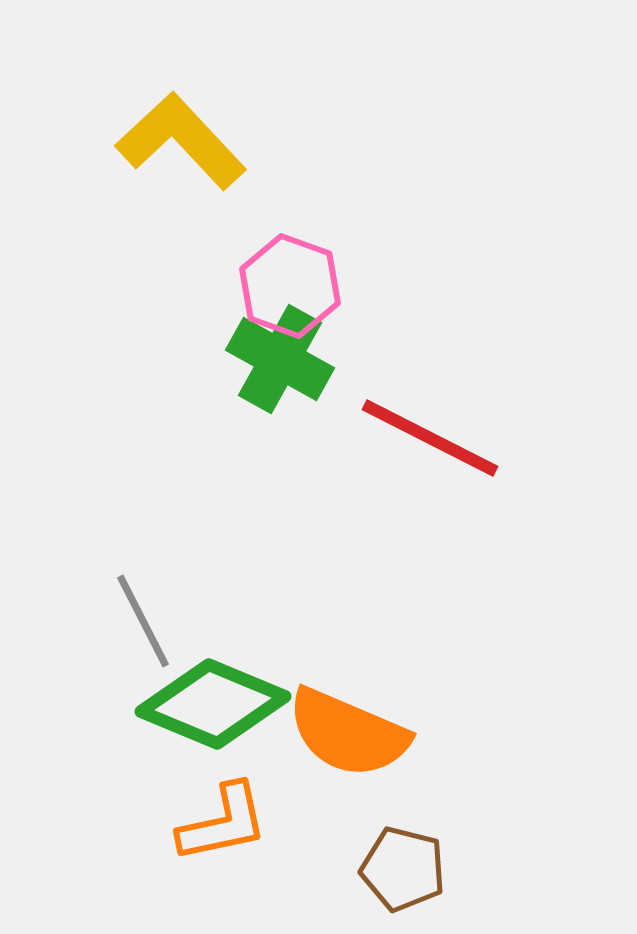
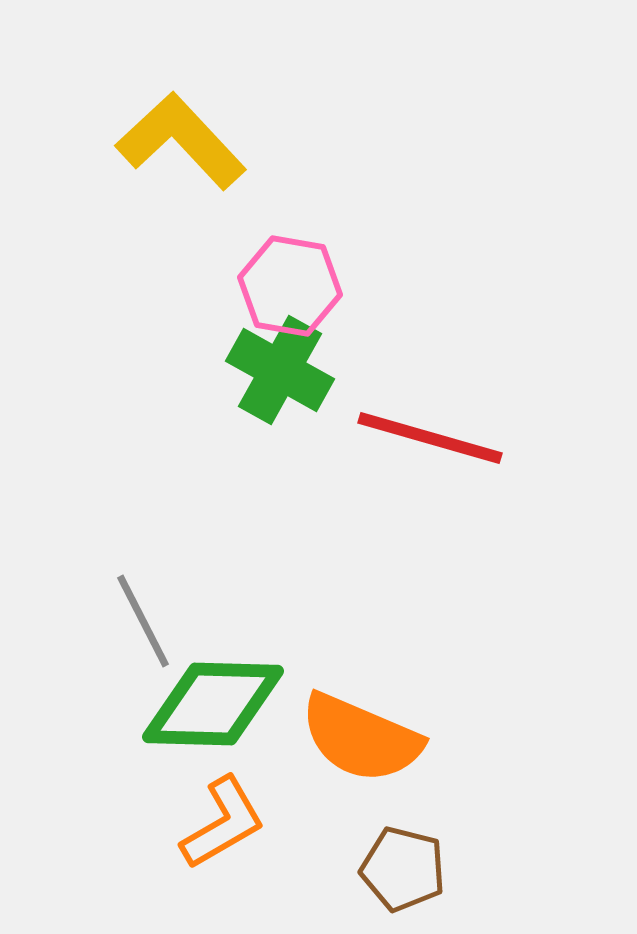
pink hexagon: rotated 10 degrees counterclockwise
green cross: moved 11 px down
red line: rotated 11 degrees counterclockwise
green diamond: rotated 21 degrees counterclockwise
orange semicircle: moved 13 px right, 5 px down
orange L-shape: rotated 18 degrees counterclockwise
